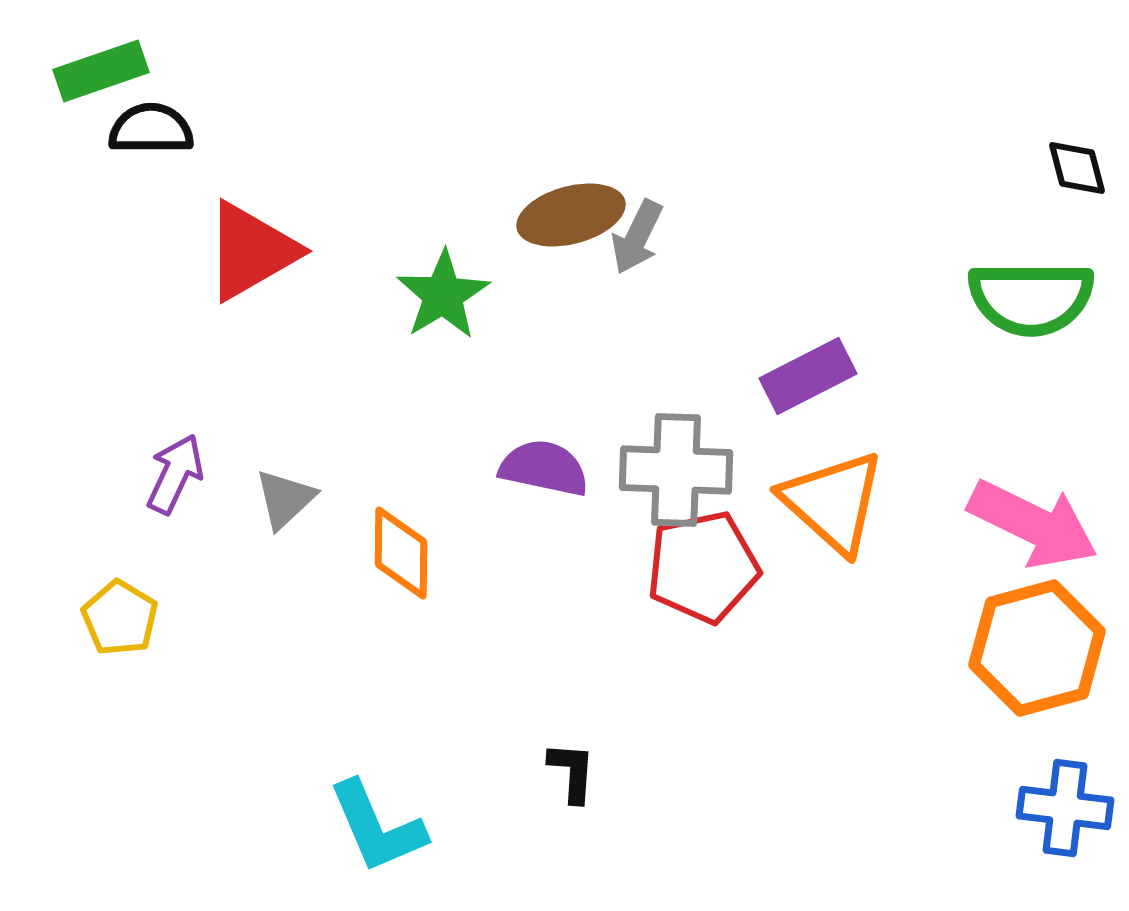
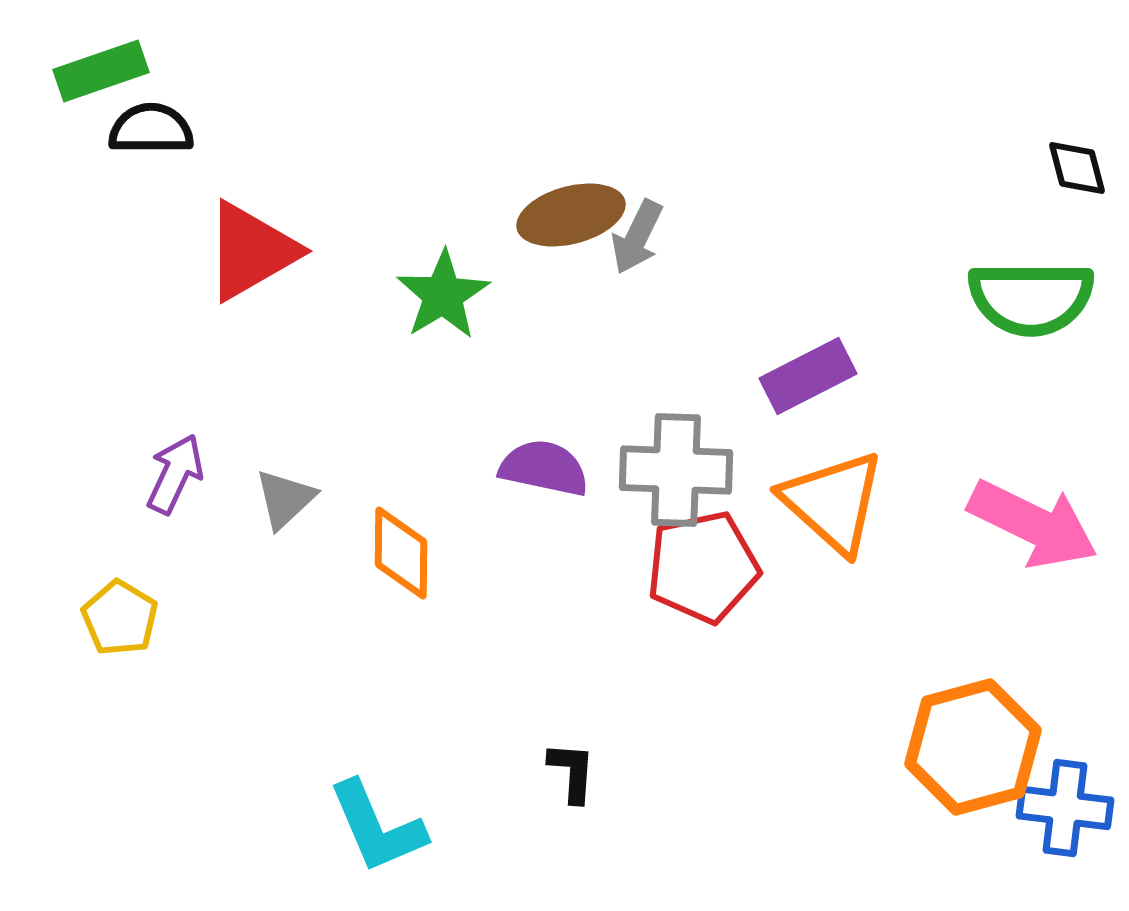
orange hexagon: moved 64 px left, 99 px down
